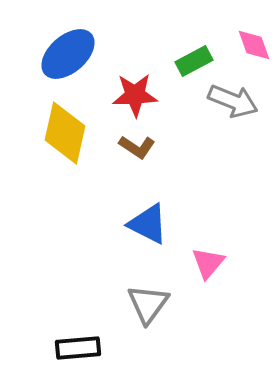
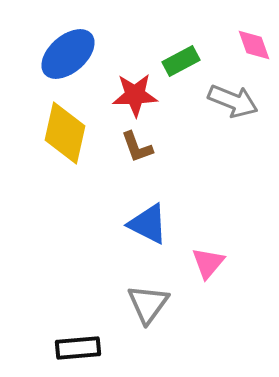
green rectangle: moved 13 px left
brown L-shape: rotated 36 degrees clockwise
